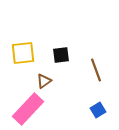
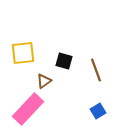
black square: moved 3 px right, 6 px down; rotated 24 degrees clockwise
blue square: moved 1 px down
